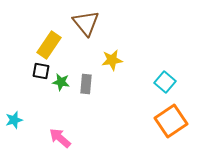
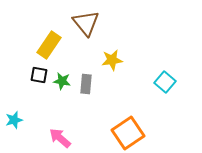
black square: moved 2 px left, 4 px down
green star: moved 1 px right, 1 px up
orange square: moved 43 px left, 12 px down
